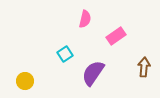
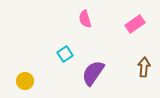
pink semicircle: rotated 150 degrees clockwise
pink rectangle: moved 19 px right, 12 px up
